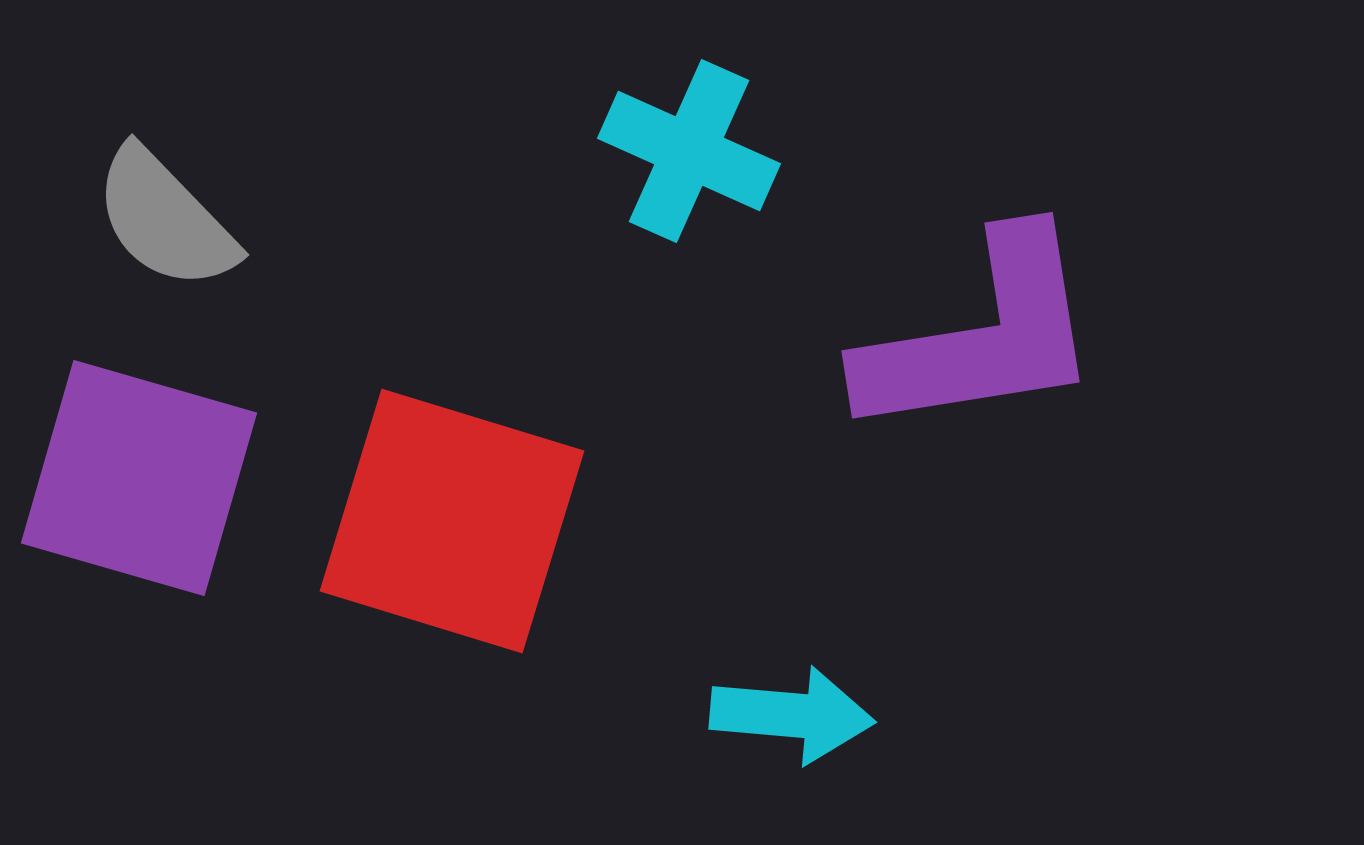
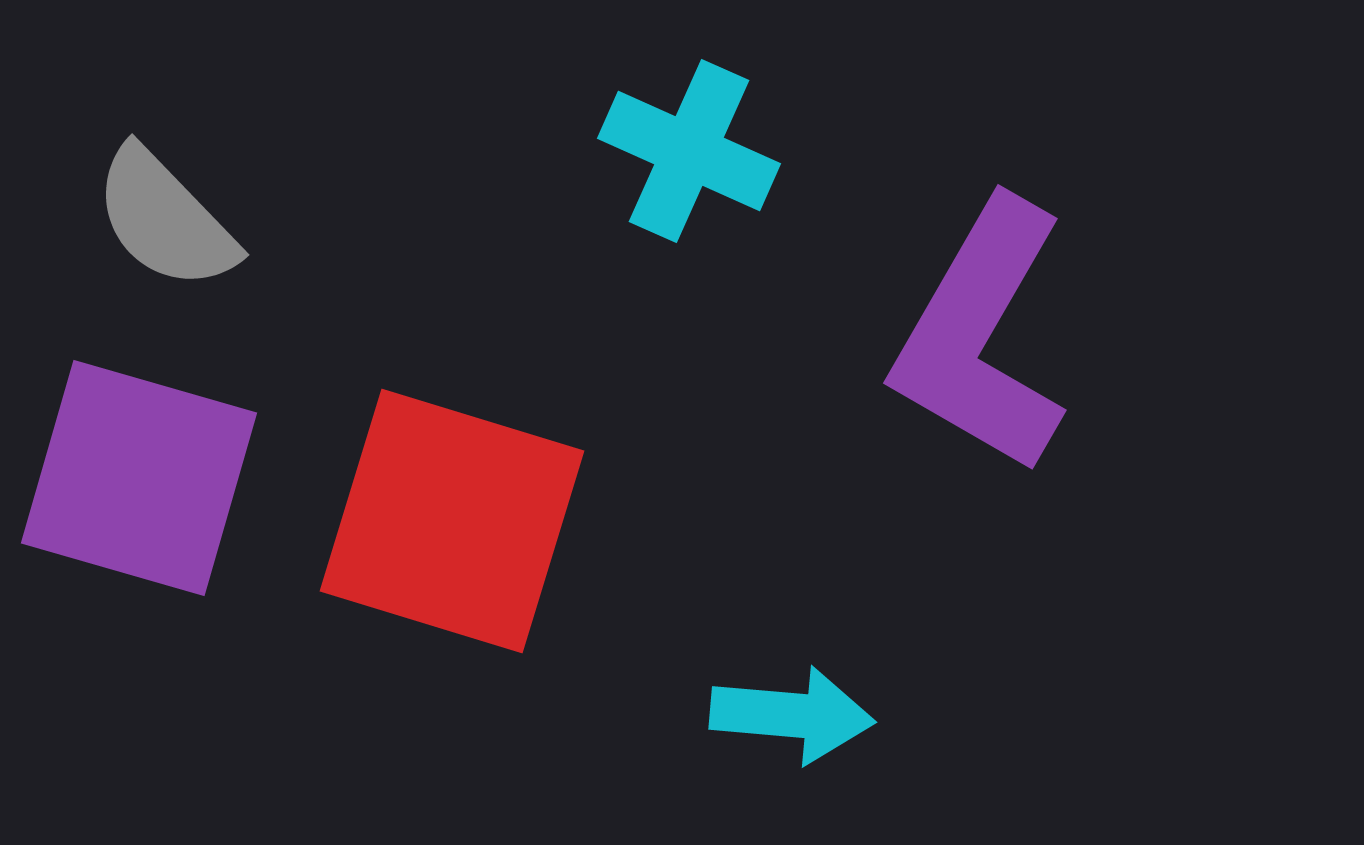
purple L-shape: rotated 129 degrees clockwise
